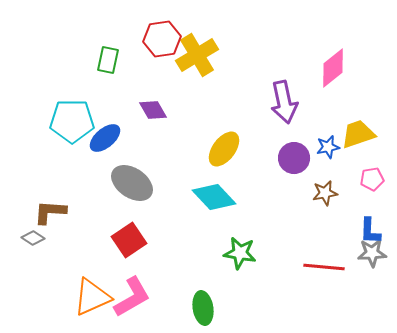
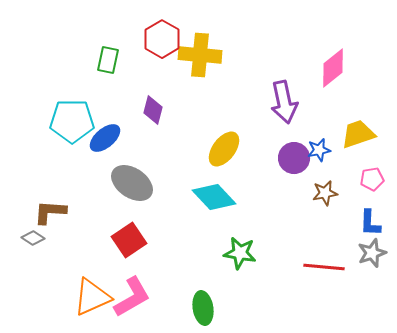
red hexagon: rotated 21 degrees counterclockwise
yellow cross: moved 3 px right; rotated 36 degrees clockwise
purple diamond: rotated 44 degrees clockwise
blue star: moved 9 px left, 3 px down
blue L-shape: moved 8 px up
gray star: rotated 16 degrees counterclockwise
